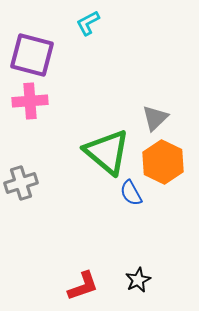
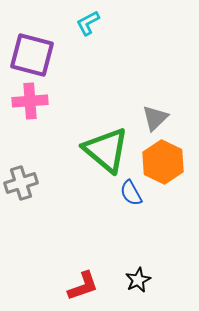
green triangle: moved 1 px left, 2 px up
